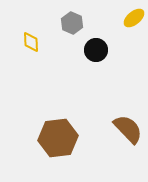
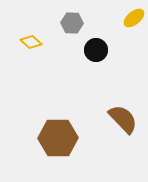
gray hexagon: rotated 20 degrees counterclockwise
yellow diamond: rotated 45 degrees counterclockwise
brown semicircle: moved 5 px left, 10 px up
brown hexagon: rotated 6 degrees clockwise
